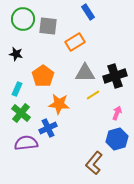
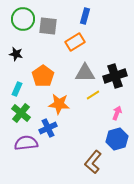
blue rectangle: moved 3 px left, 4 px down; rotated 49 degrees clockwise
brown L-shape: moved 1 px left, 1 px up
